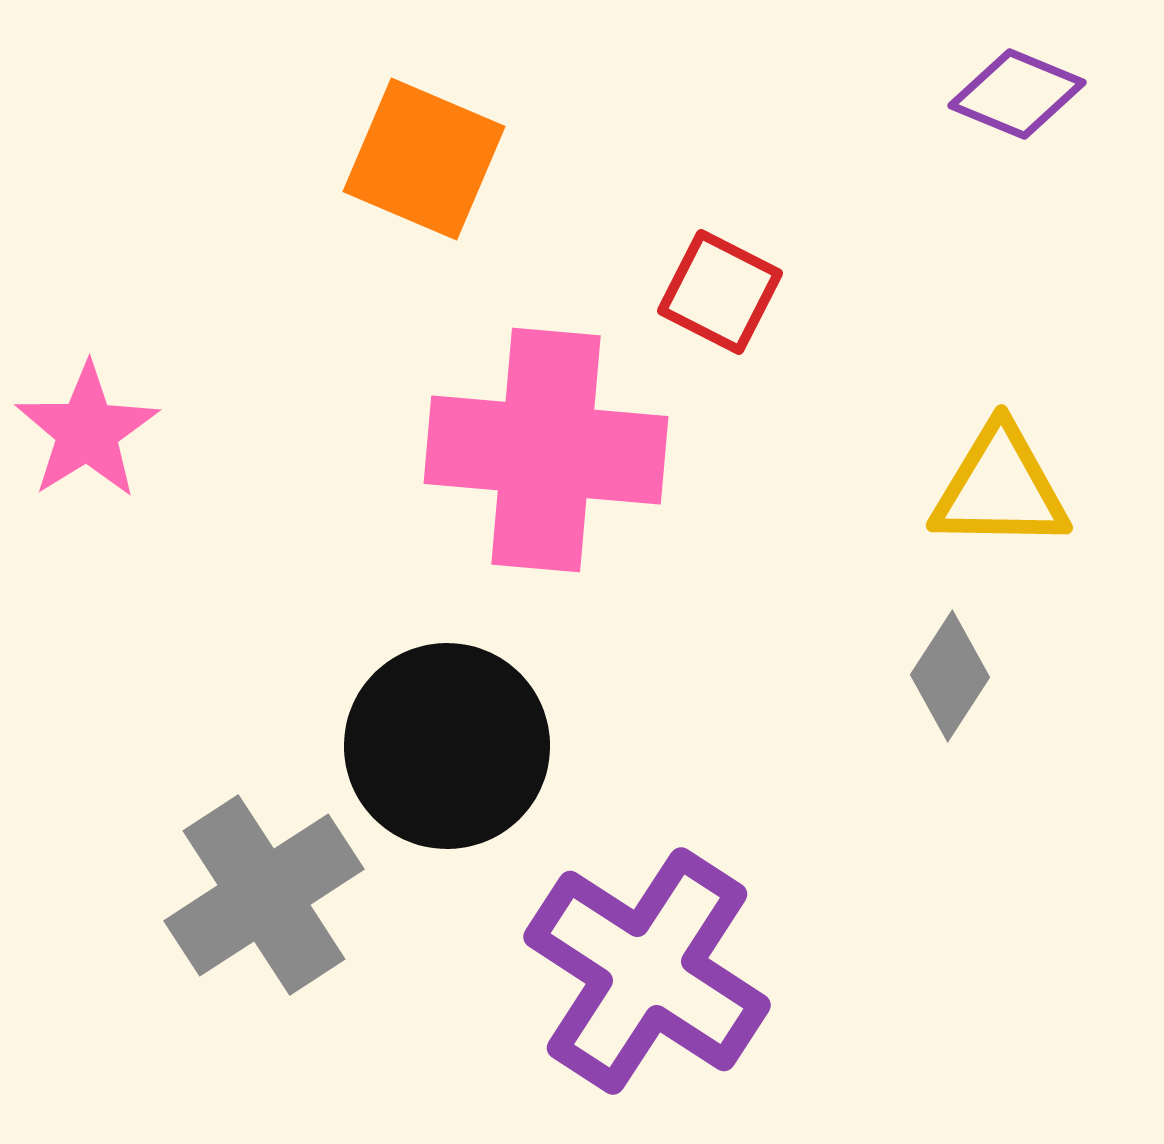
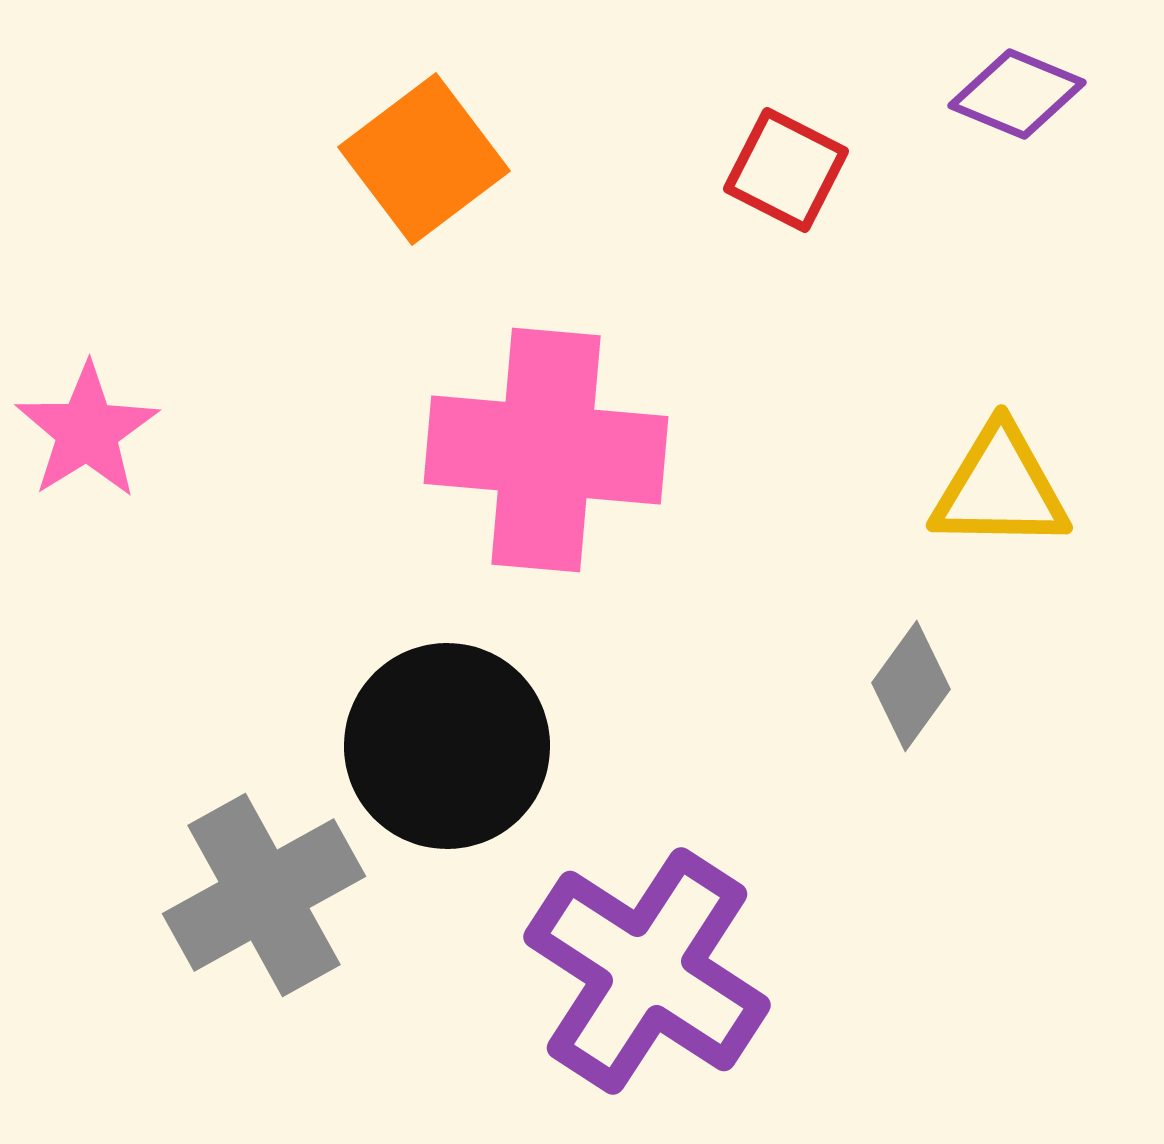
orange square: rotated 30 degrees clockwise
red square: moved 66 px right, 122 px up
gray diamond: moved 39 px left, 10 px down; rotated 3 degrees clockwise
gray cross: rotated 4 degrees clockwise
